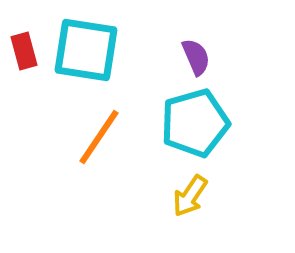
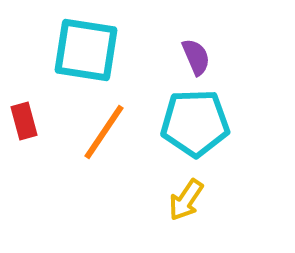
red rectangle: moved 70 px down
cyan pentagon: rotated 14 degrees clockwise
orange line: moved 5 px right, 5 px up
yellow arrow: moved 4 px left, 4 px down
